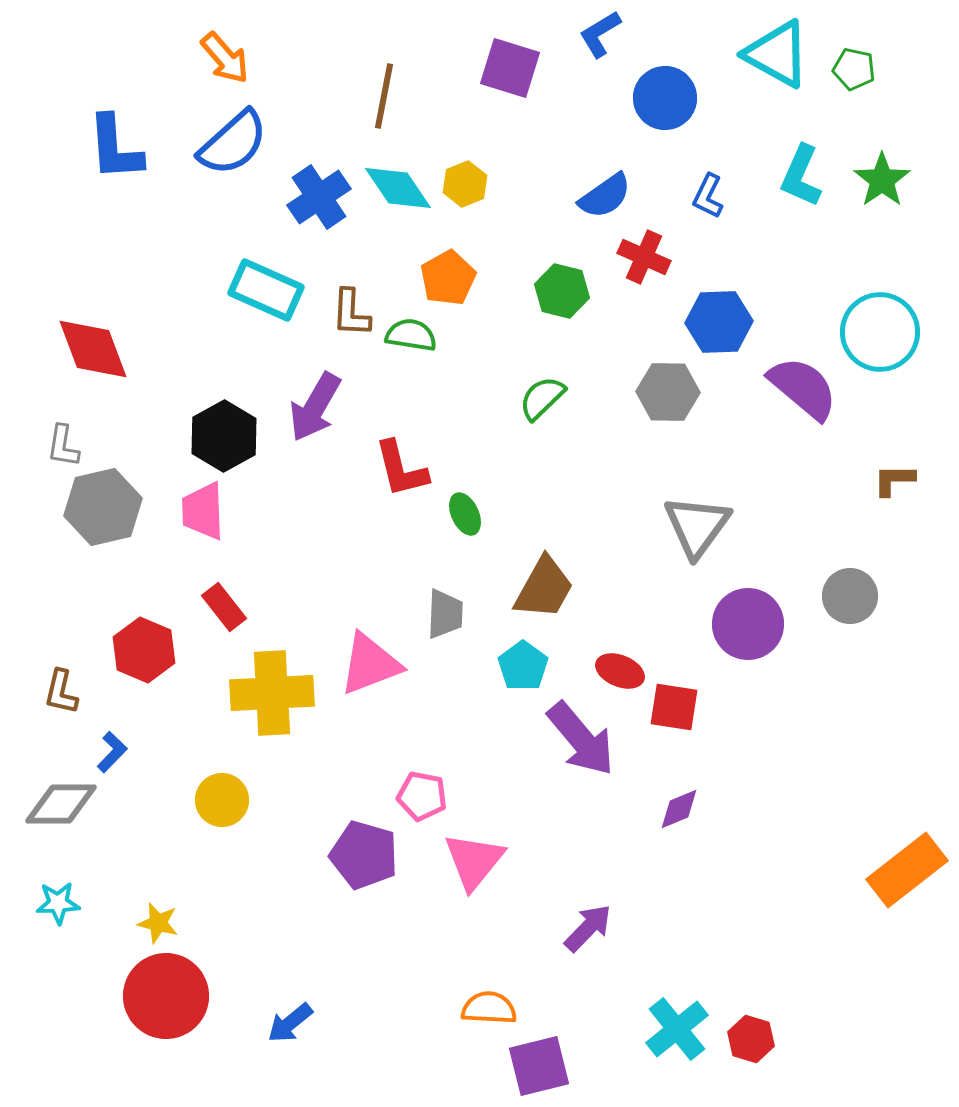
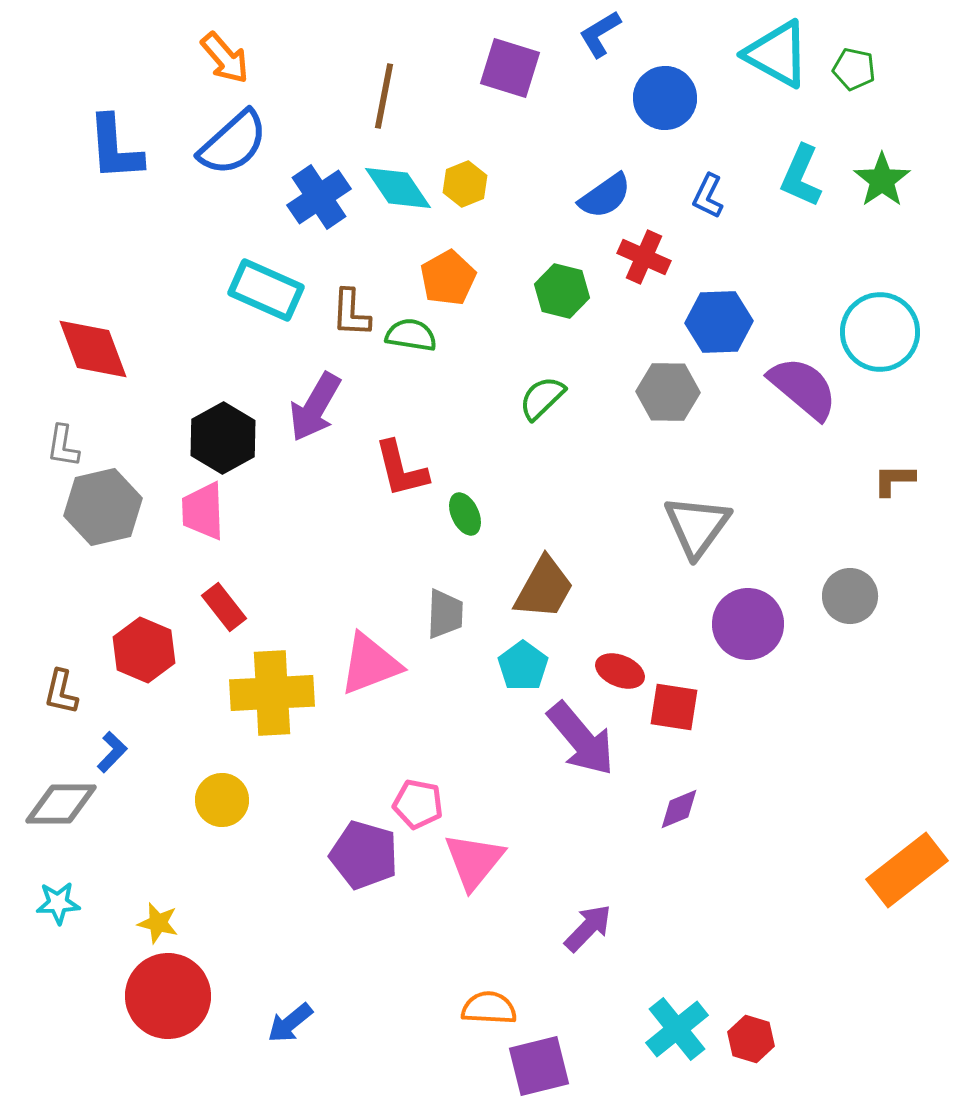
black hexagon at (224, 436): moved 1 px left, 2 px down
pink pentagon at (422, 796): moved 4 px left, 8 px down
red circle at (166, 996): moved 2 px right
